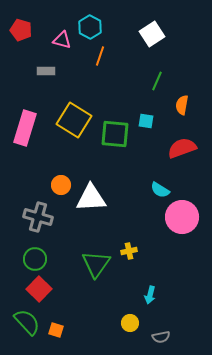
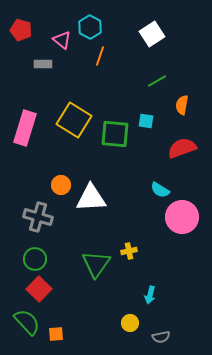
pink triangle: rotated 24 degrees clockwise
gray rectangle: moved 3 px left, 7 px up
green line: rotated 36 degrees clockwise
orange square: moved 4 px down; rotated 21 degrees counterclockwise
